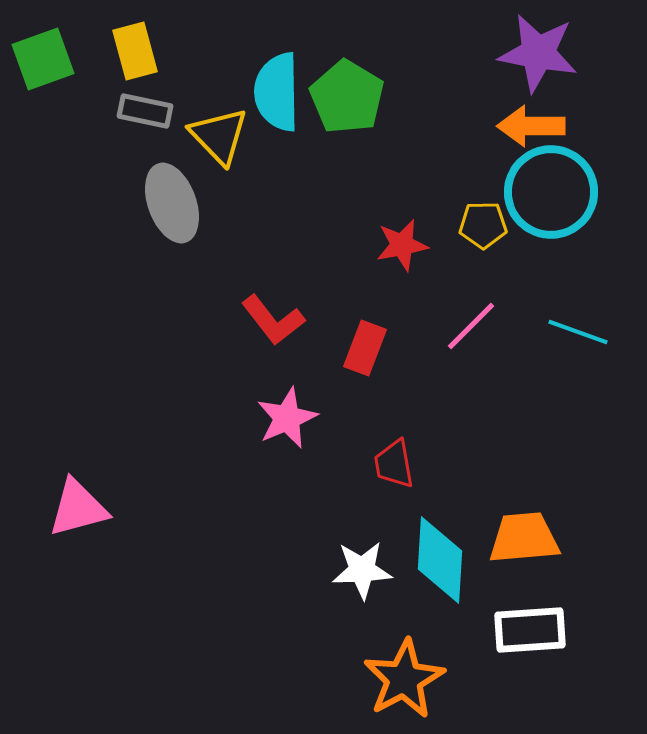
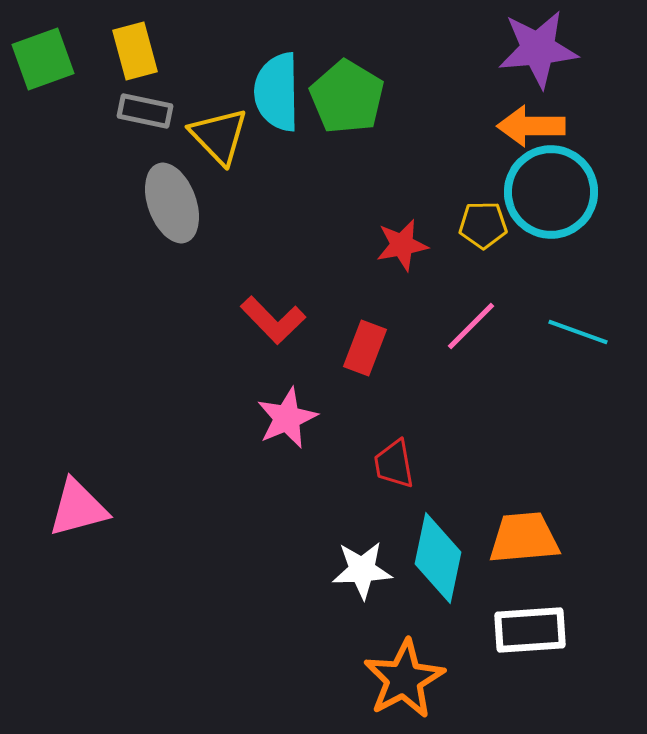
purple star: moved 4 px up; rotated 16 degrees counterclockwise
red L-shape: rotated 6 degrees counterclockwise
cyan diamond: moved 2 px left, 2 px up; rotated 8 degrees clockwise
